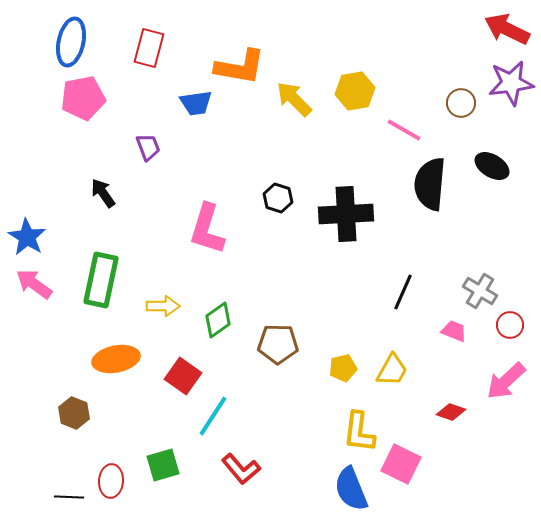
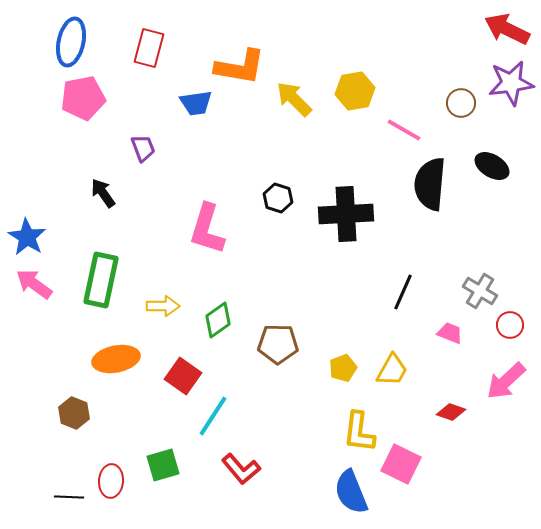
purple trapezoid at (148, 147): moved 5 px left, 1 px down
pink trapezoid at (454, 331): moved 4 px left, 2 px down
yellow pentagon at (343, 368): rotated 8 degrees counterclockwise
blue semicircle at (351, 489): moved 3 px down
